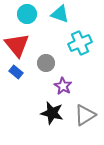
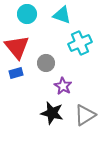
cyan triangle: moved 2 px right, 1 px down
red triangle: moved 2 px down
blue rectangle: moved 1 px down; rotated 56 degrees counterclockwise
